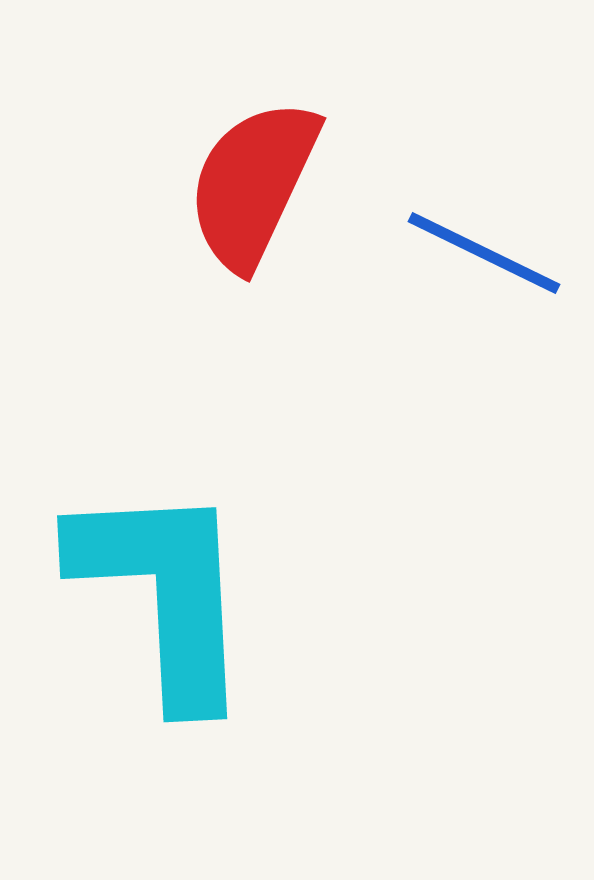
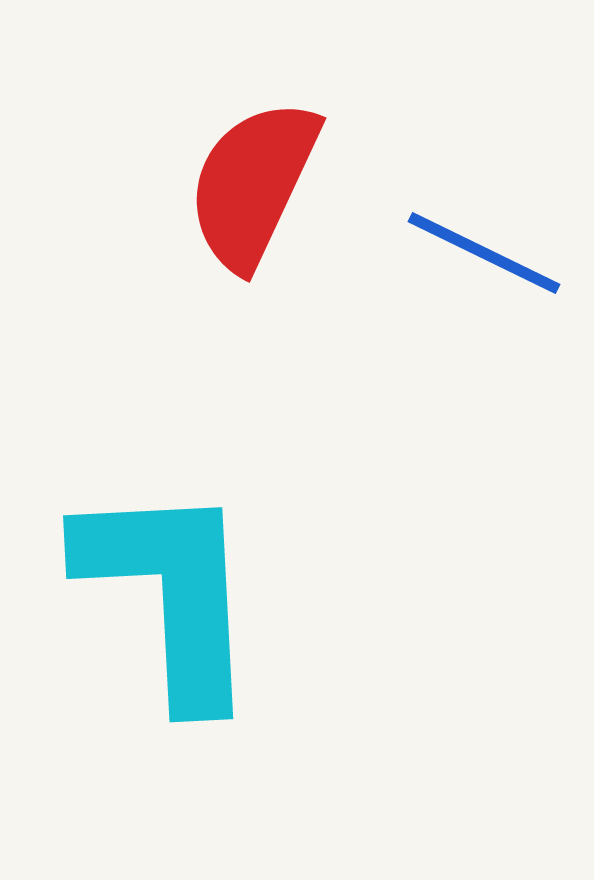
cyan L-shape: moved 6 px right
